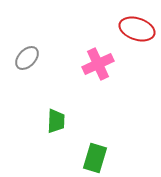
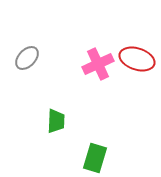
red ellipse: moved 30 px down
